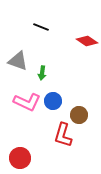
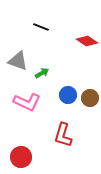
green arrow: rotated 128 degrees counterclockwise
blue circle: moved 15 px right, 6 px up
brown circle: moved 11 px right, 17 px up
red circle: moved 1 px right, 1 px up
